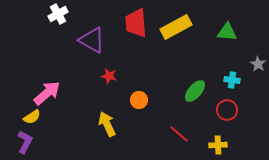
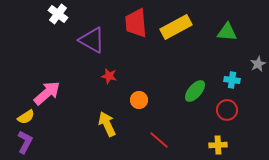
white cross: rotated 24 degrees counterclockwise
gray star: rotated 14 degrees clockwise
yellow semicircle: moved 6 px left
red line: moved 20 px left, 6 px down
